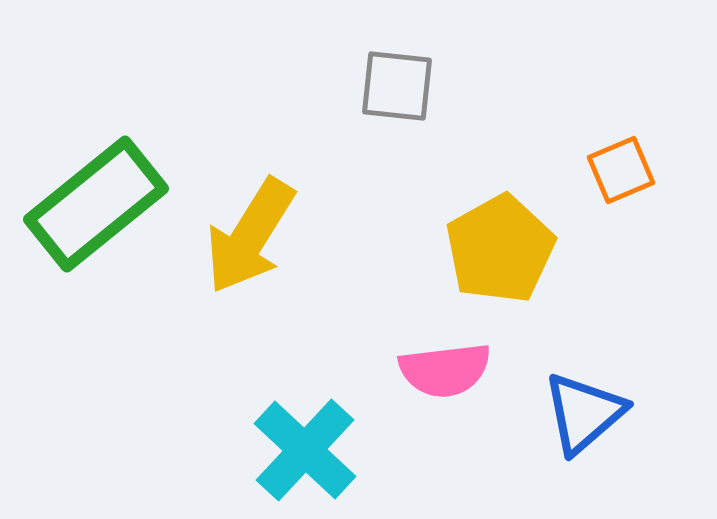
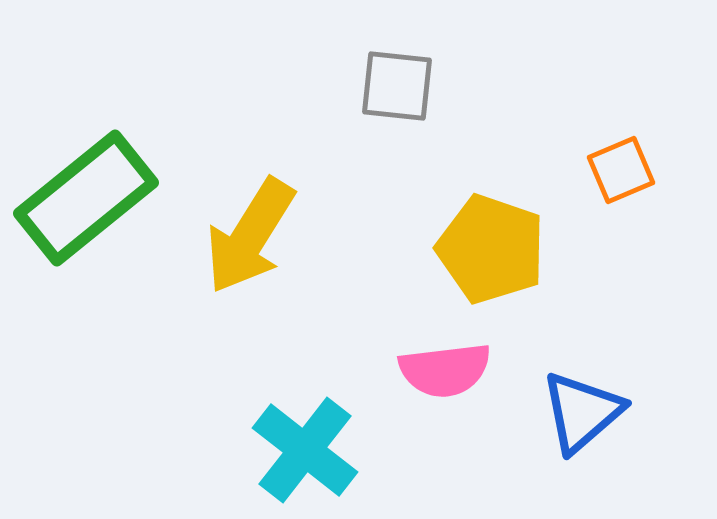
green rectangle: moved 10 px left, 6 px up
yellow pentagon: moved 9 px left; rotated 24 degrees counterclockwise
blue triangle: moved 2 px left, 1 px up
cyan cross: rotated 5 degrees counterclockwise
